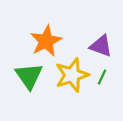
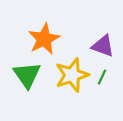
orange star: moved 2 px left, 2 px up
purple triangle: moved 2 px right
green triangle: moved 2 px left, 1 px up
